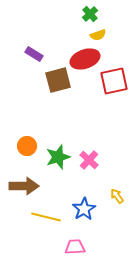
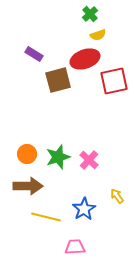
orange circle: moved 8 px down
brown arrow: moved 4 px right
